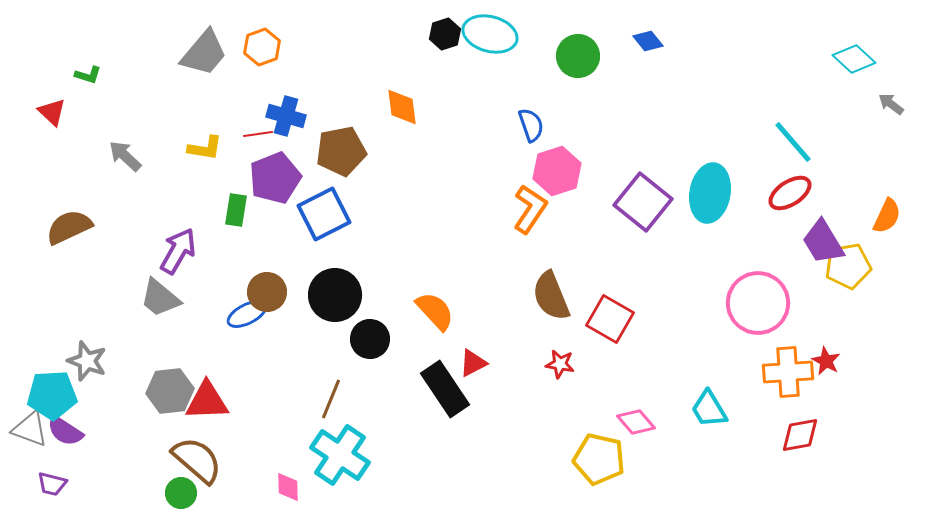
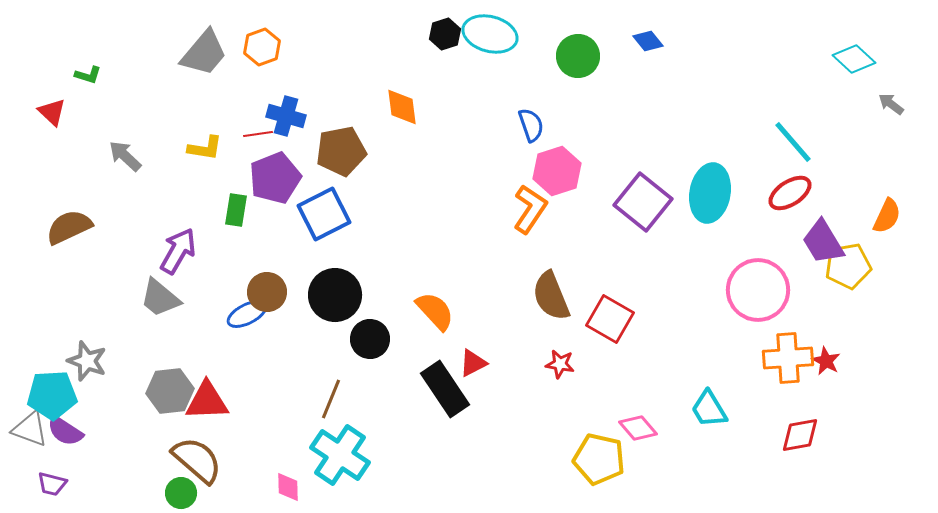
pink circle at (758, 303): moved 13 px up
orange cross at (788, 372): moved 14 px up
pink diamond at (636, 422): moved 2 px right, 6 px down
